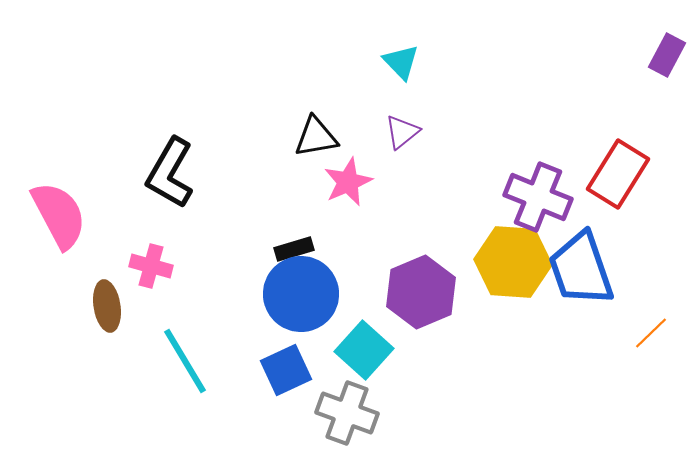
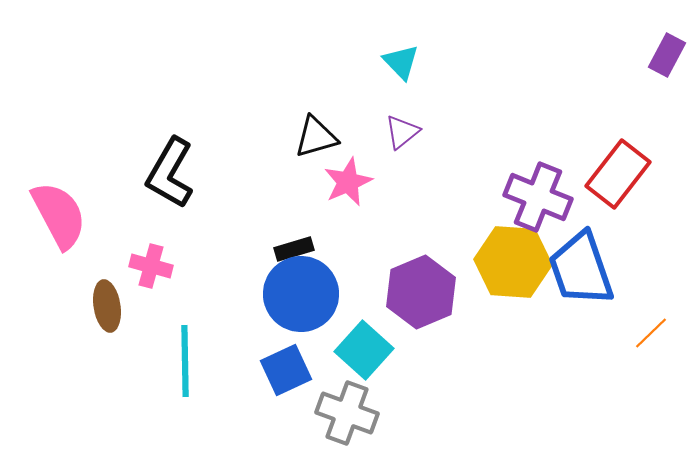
black triangle: rotated 6 degrees counterclockwise
red rectangle: rotated 6 degrees clockwise
cyan line: rotated 30 degrees clockwise
